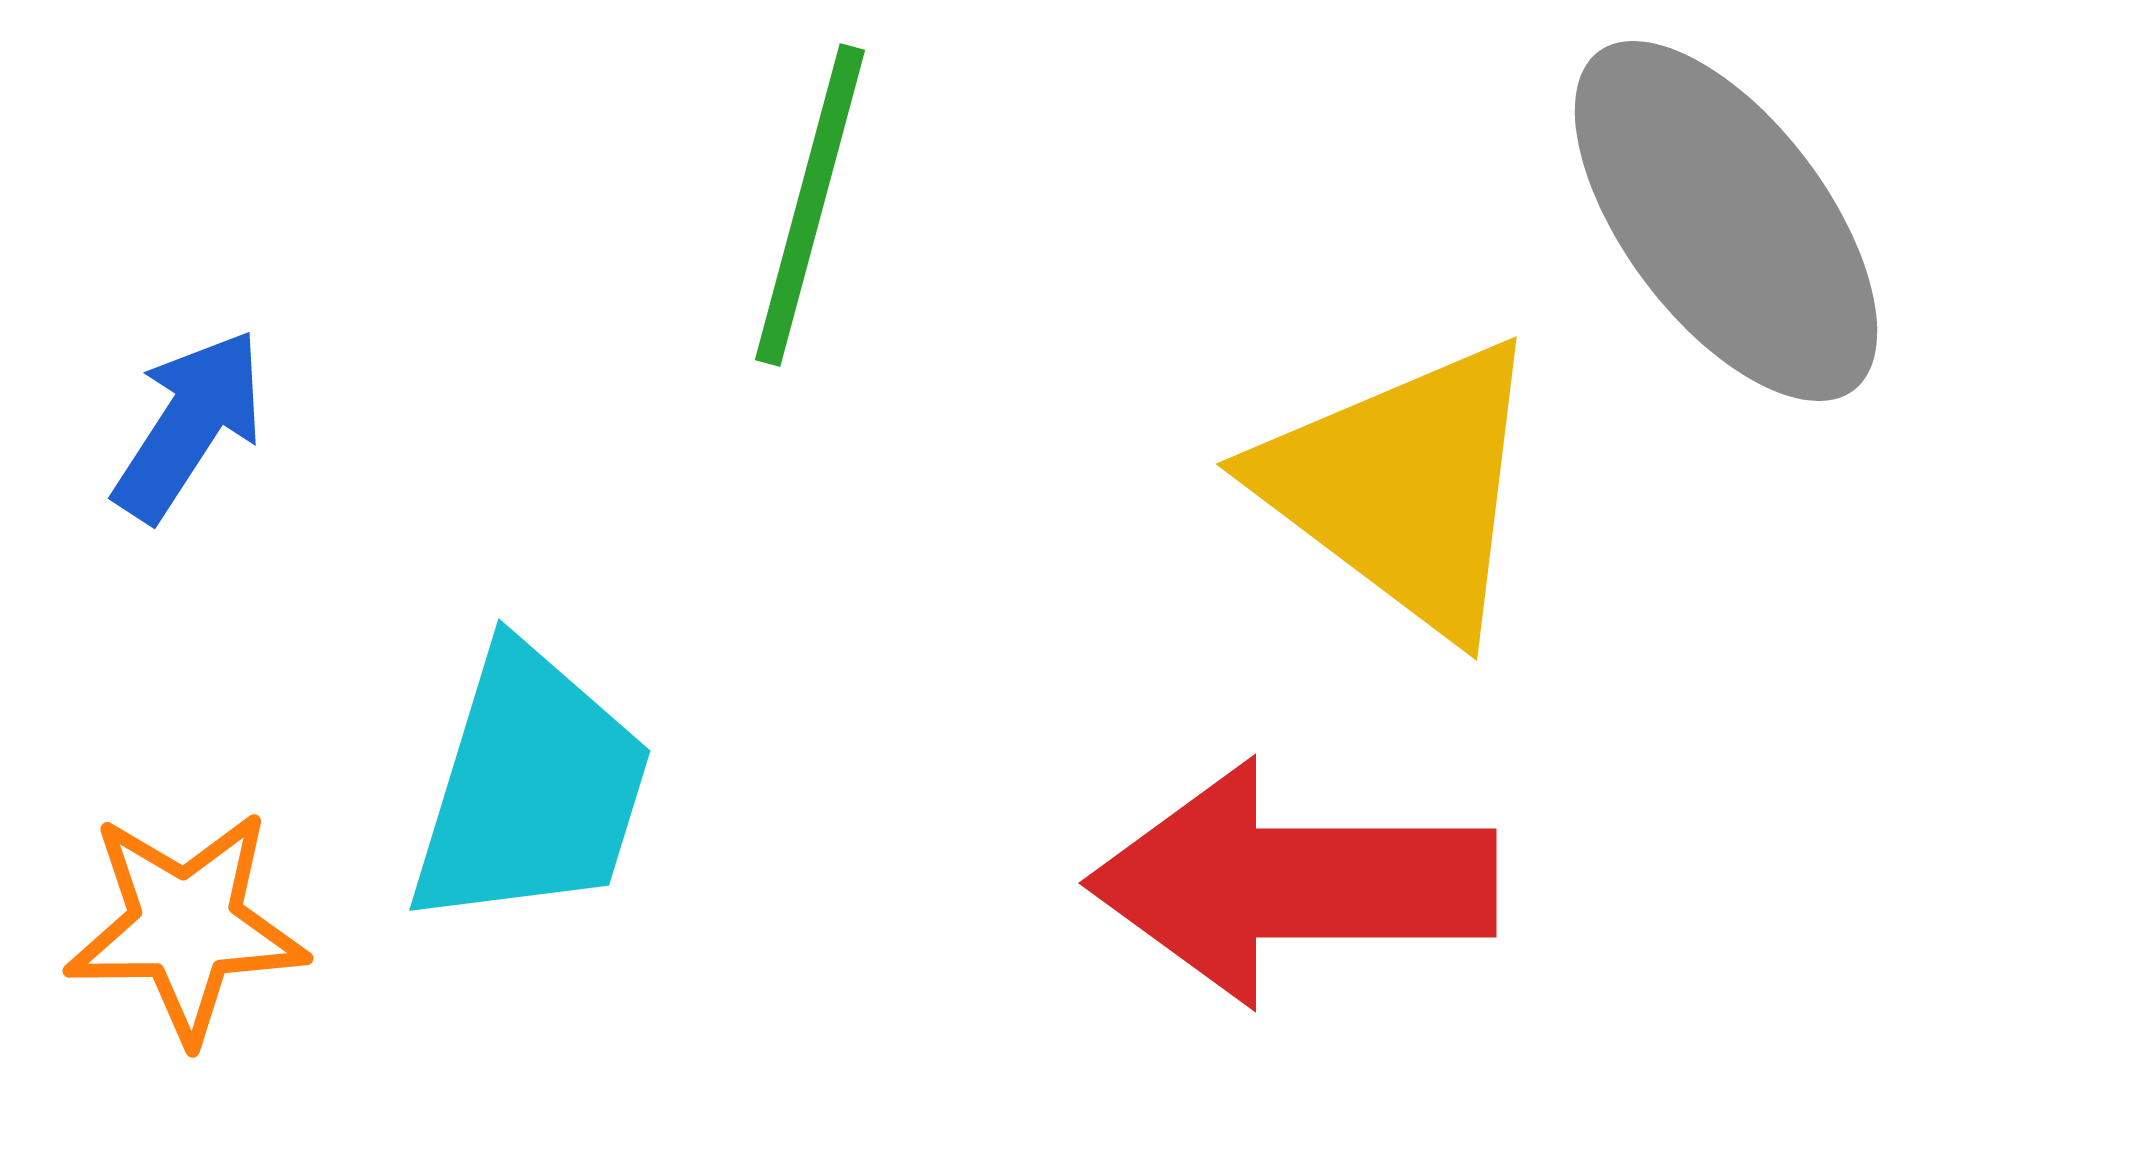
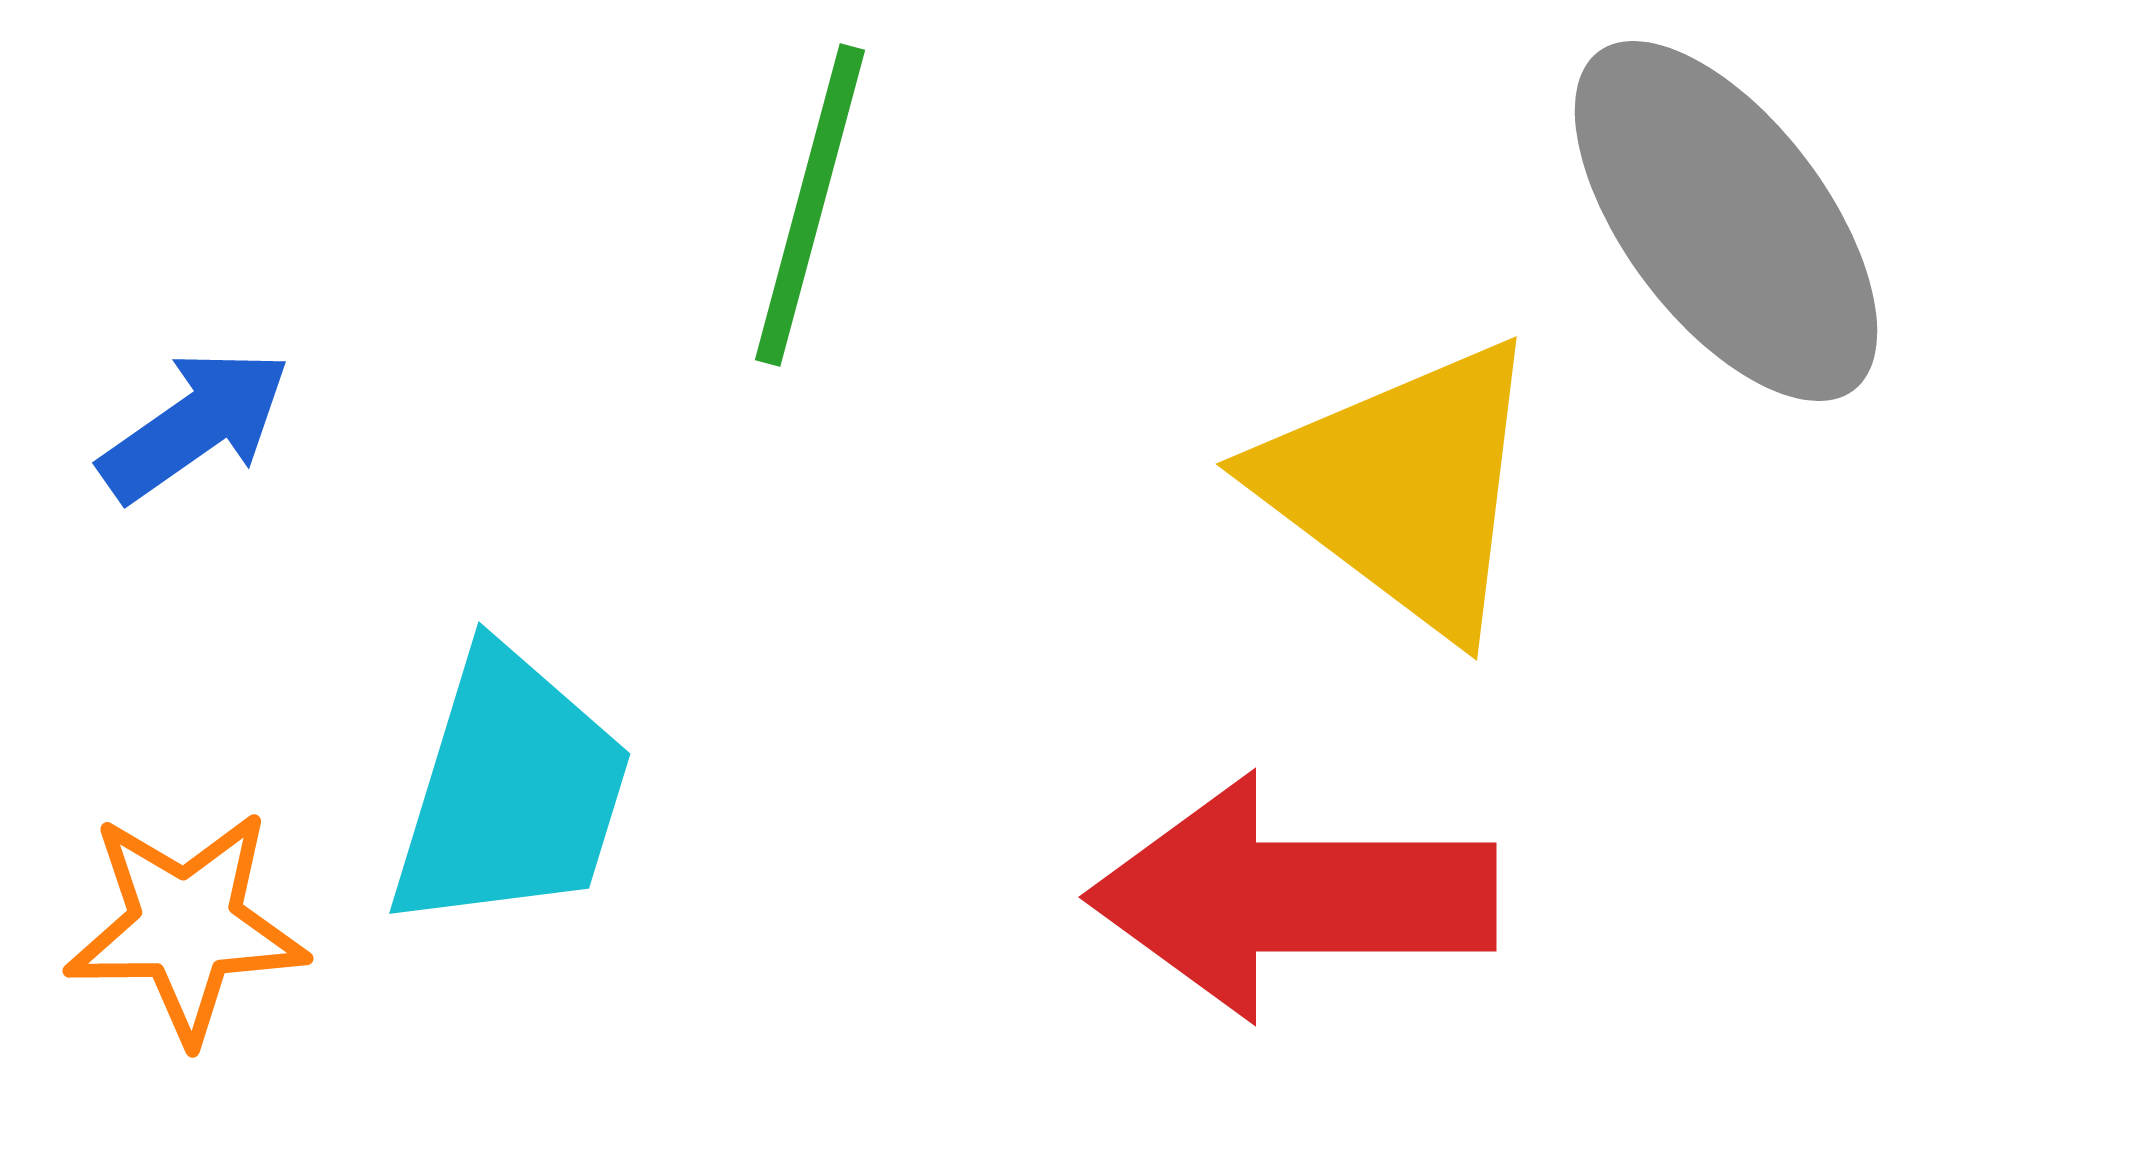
blue arrow: moved 6 px right; rotated 22 degrees clockwise
cyan trapezoid: moved 20 px left, 3 px down
red arrow: moved 14 px down
